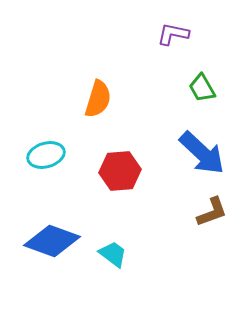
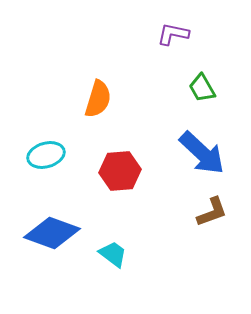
blue diamond: moved 8 px up
